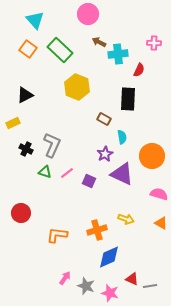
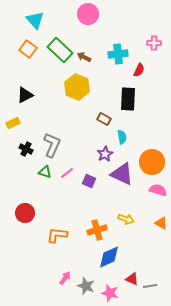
brown arrow: moved 15 px left, 15 px down
orange circle: moved 6 px down
pink semicircle: moved 1 px left, 4 px up
red circle: moved 4 px right
